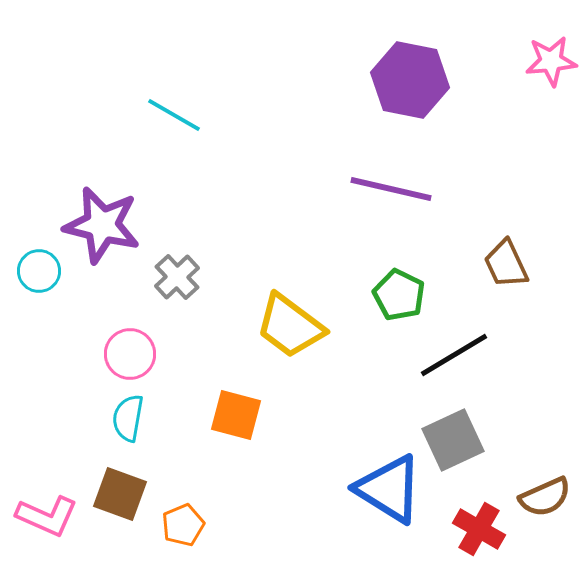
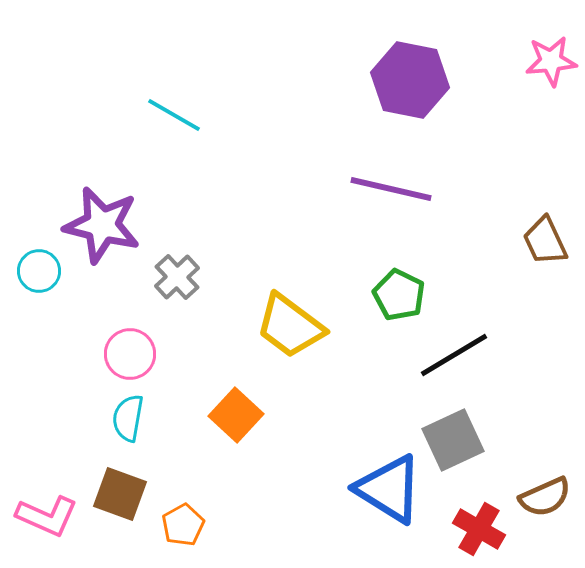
brown trapezoid: moved 39 px right, 23 px up
orange square: rotated 28 degrees clockwise
orange pentagon: rotated 6 degrees counterclockwise
